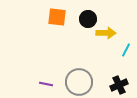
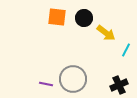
black circle: moved 4 px left, 1 px up
yellow arrow: rotated 36 degrees clockwise
gray circle: moved 6 px left, 3 px up
